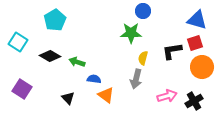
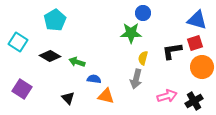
blue circle: moved 2 px down
orange triangle: moved 1 px down; rotated 24 degrees counterclockwise
